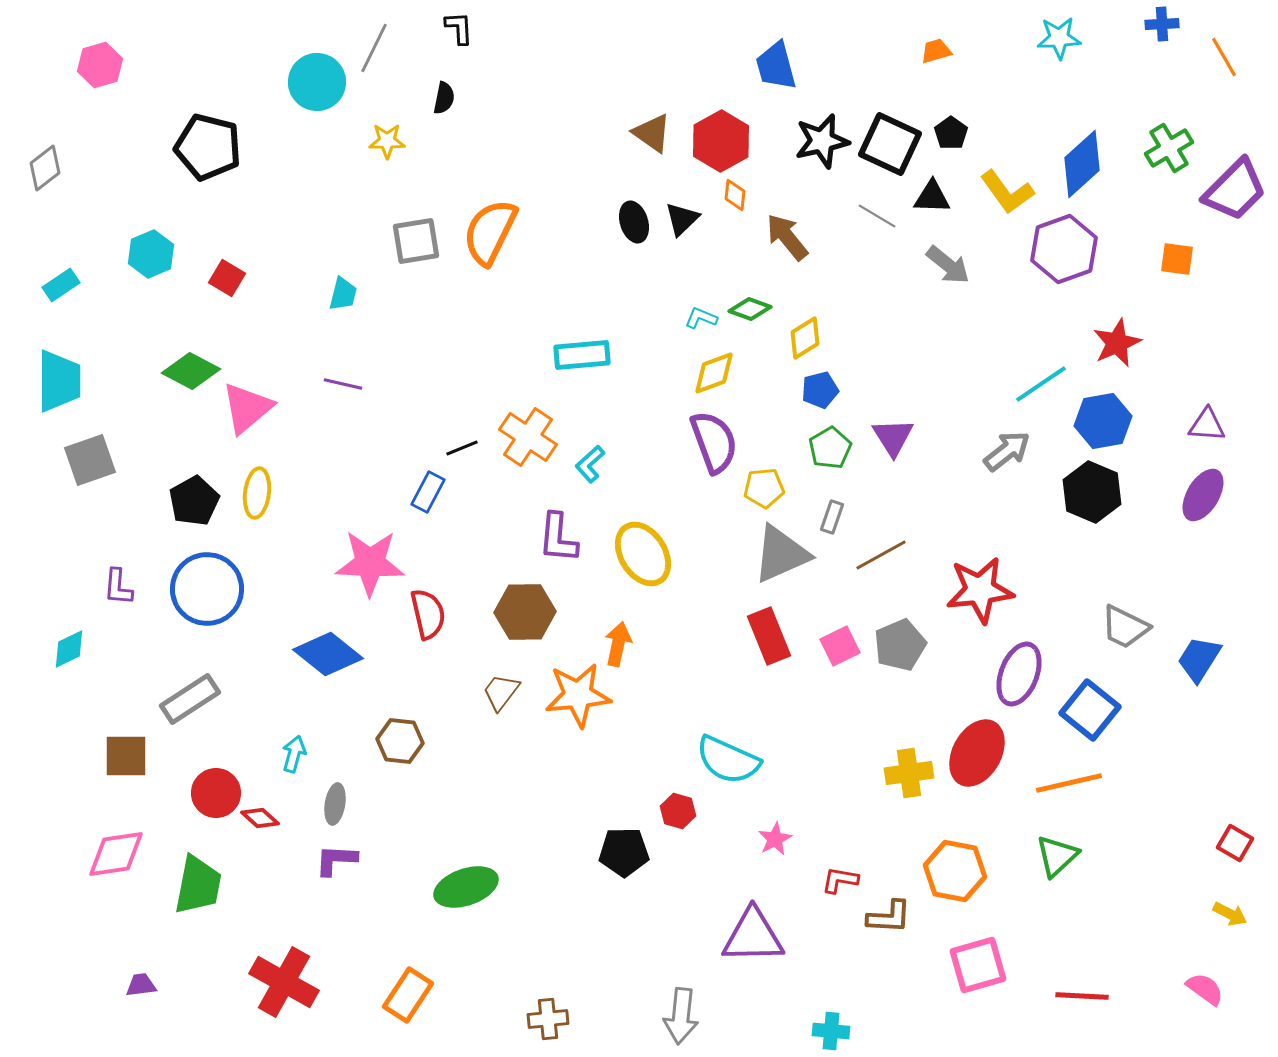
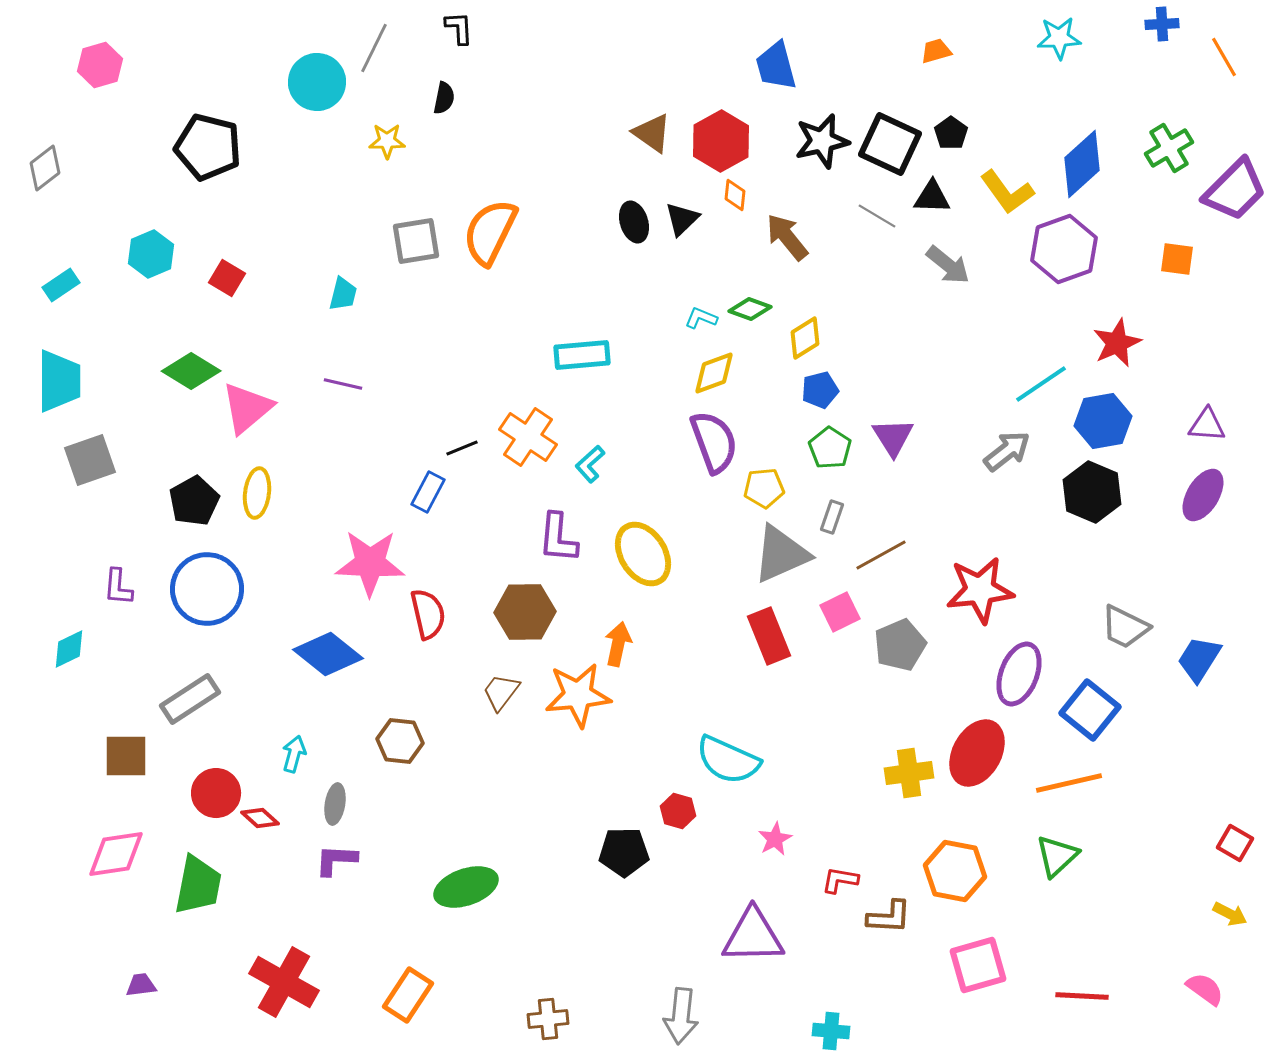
green diamond at (191, 371): rotated 4 degrees clockwise
green pentagon at (830, 448): rotated 9 degrees counterclockwise
pink square at (840, 646): moved 34 px up
